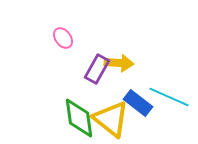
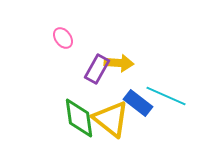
cyan line: moved 3 px left, 1 px up
